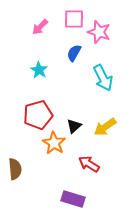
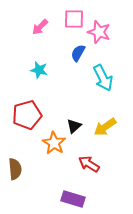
blue semicircle: moved 4 px right
cyan star: rotated 18 degrees counterclockwise
red pentagon: moved 11 px left
